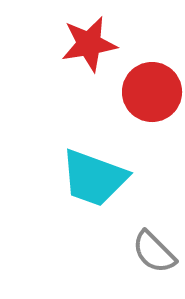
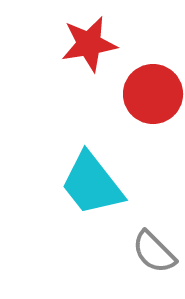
red circle: moved 1 px right, 2 px down
cyan trapezoid: moved 2 px left, 6 px down; rotated 32 degrees clockwise
